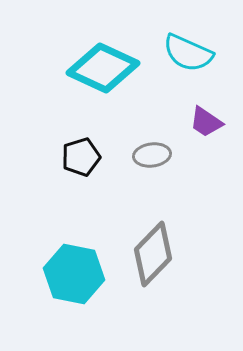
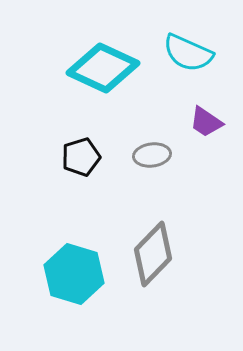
cyan hexagon: rotated 6 degrees clockwise
